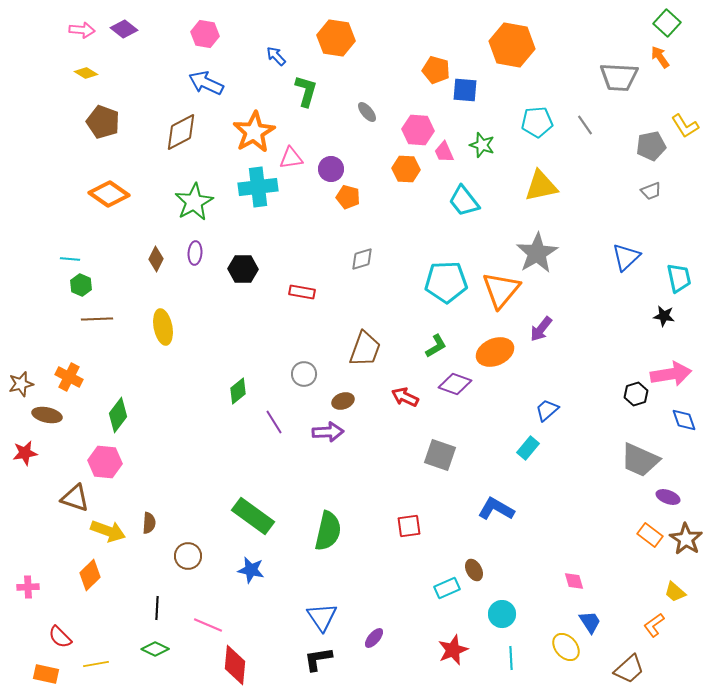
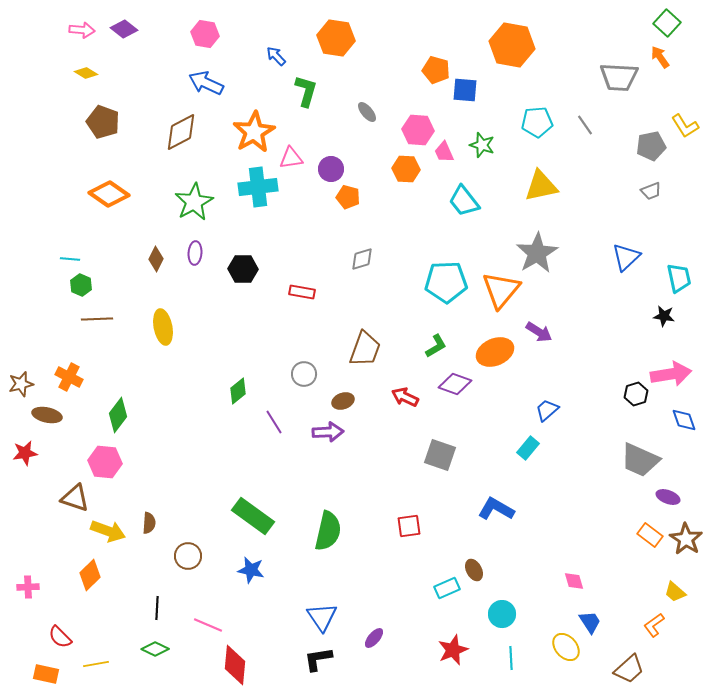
purple arrow at (541, 329): moved 2 px left, 3 px down; rotated 96 degrees counterclockwise
